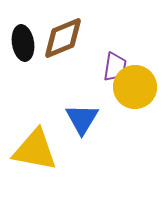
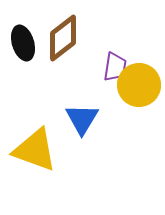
brown diamond: rotated 15 degrees counterclockwise
black ellipse: rotated 8 degrees counterclockwise
yellow circle: moved 4 px right, 2 px up
yellow triangle: rotated 9 degrees clockwise
